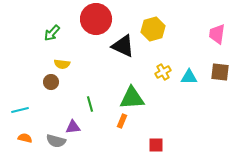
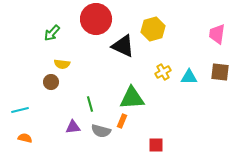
gray semicircle: moved 45 px right, 10 px up
